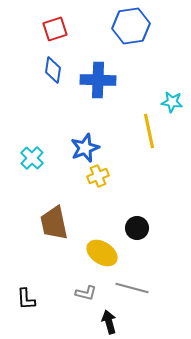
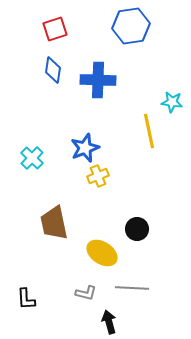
black circle: moved 1 px down
gray line: rotated 12 degrees counterclockwise
